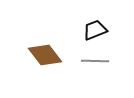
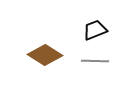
brown diamond: rotated 20 degrees counterclockwise
